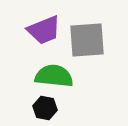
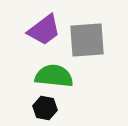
purple trapezoid: rotated 15 degrees counterclockwise
